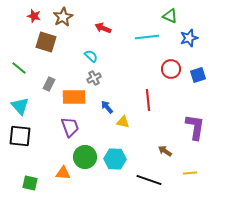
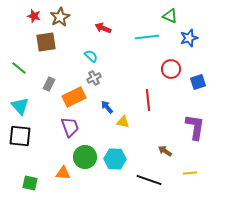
brown star: moved 3 px left
brown square: rotated 25 degrees counterclockwise
blue square: moved 7 px down
orange rectangle: rotated 25 degrees counterclockwise
